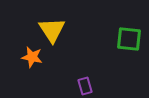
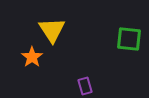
orange star: rotated 25 degrees clockwise
